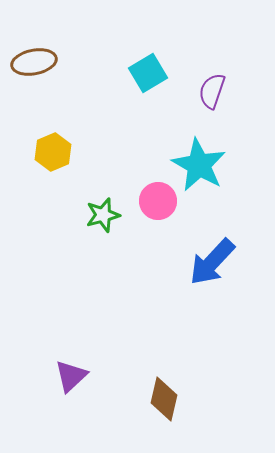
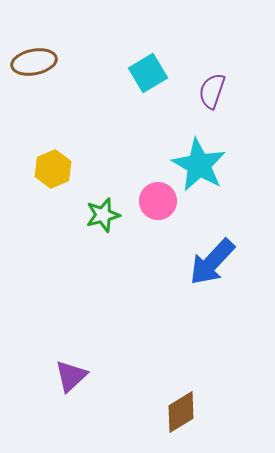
yellow hexagon: moved 17 px down
brown diamond: moved 17 px right, 13 px down; rotated 45 degrees clockwise
